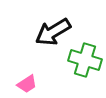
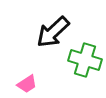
black arrow: rotated 12 degrees counterclockwise
